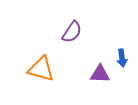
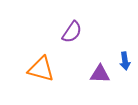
blue arrow: moved 3 px right, 3 px down
